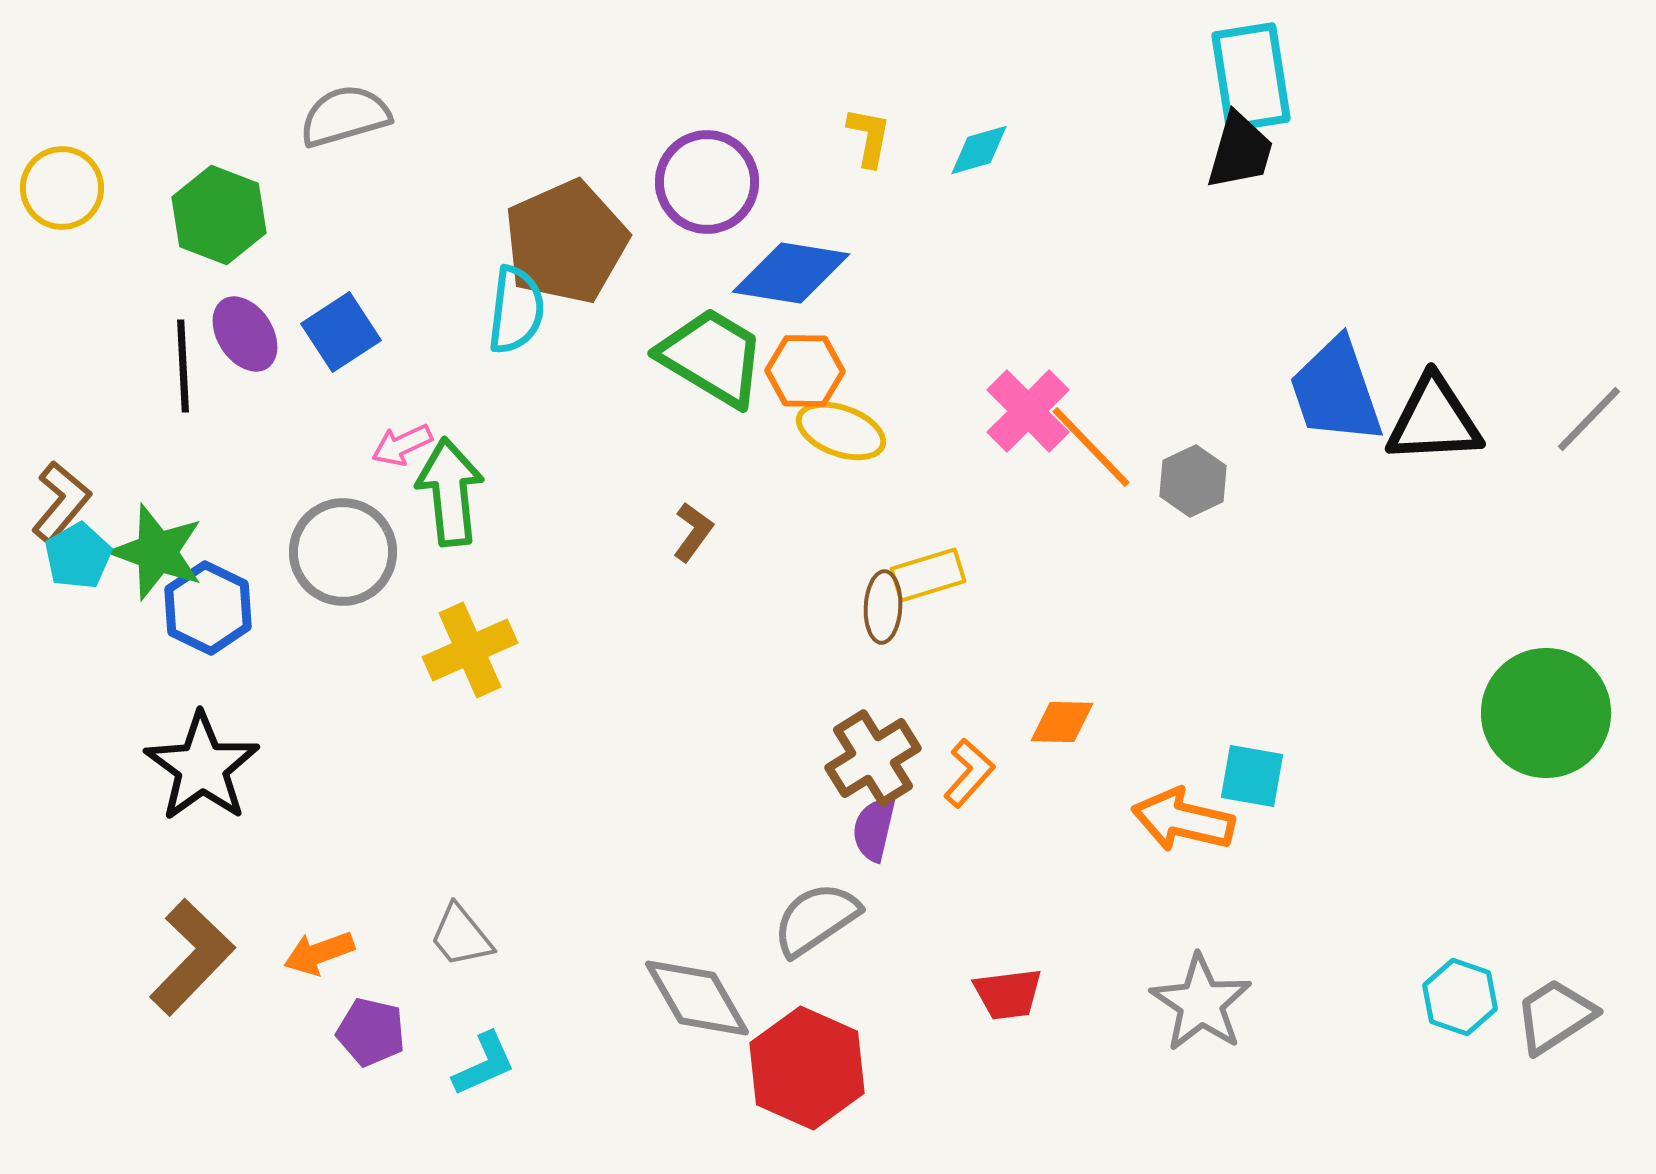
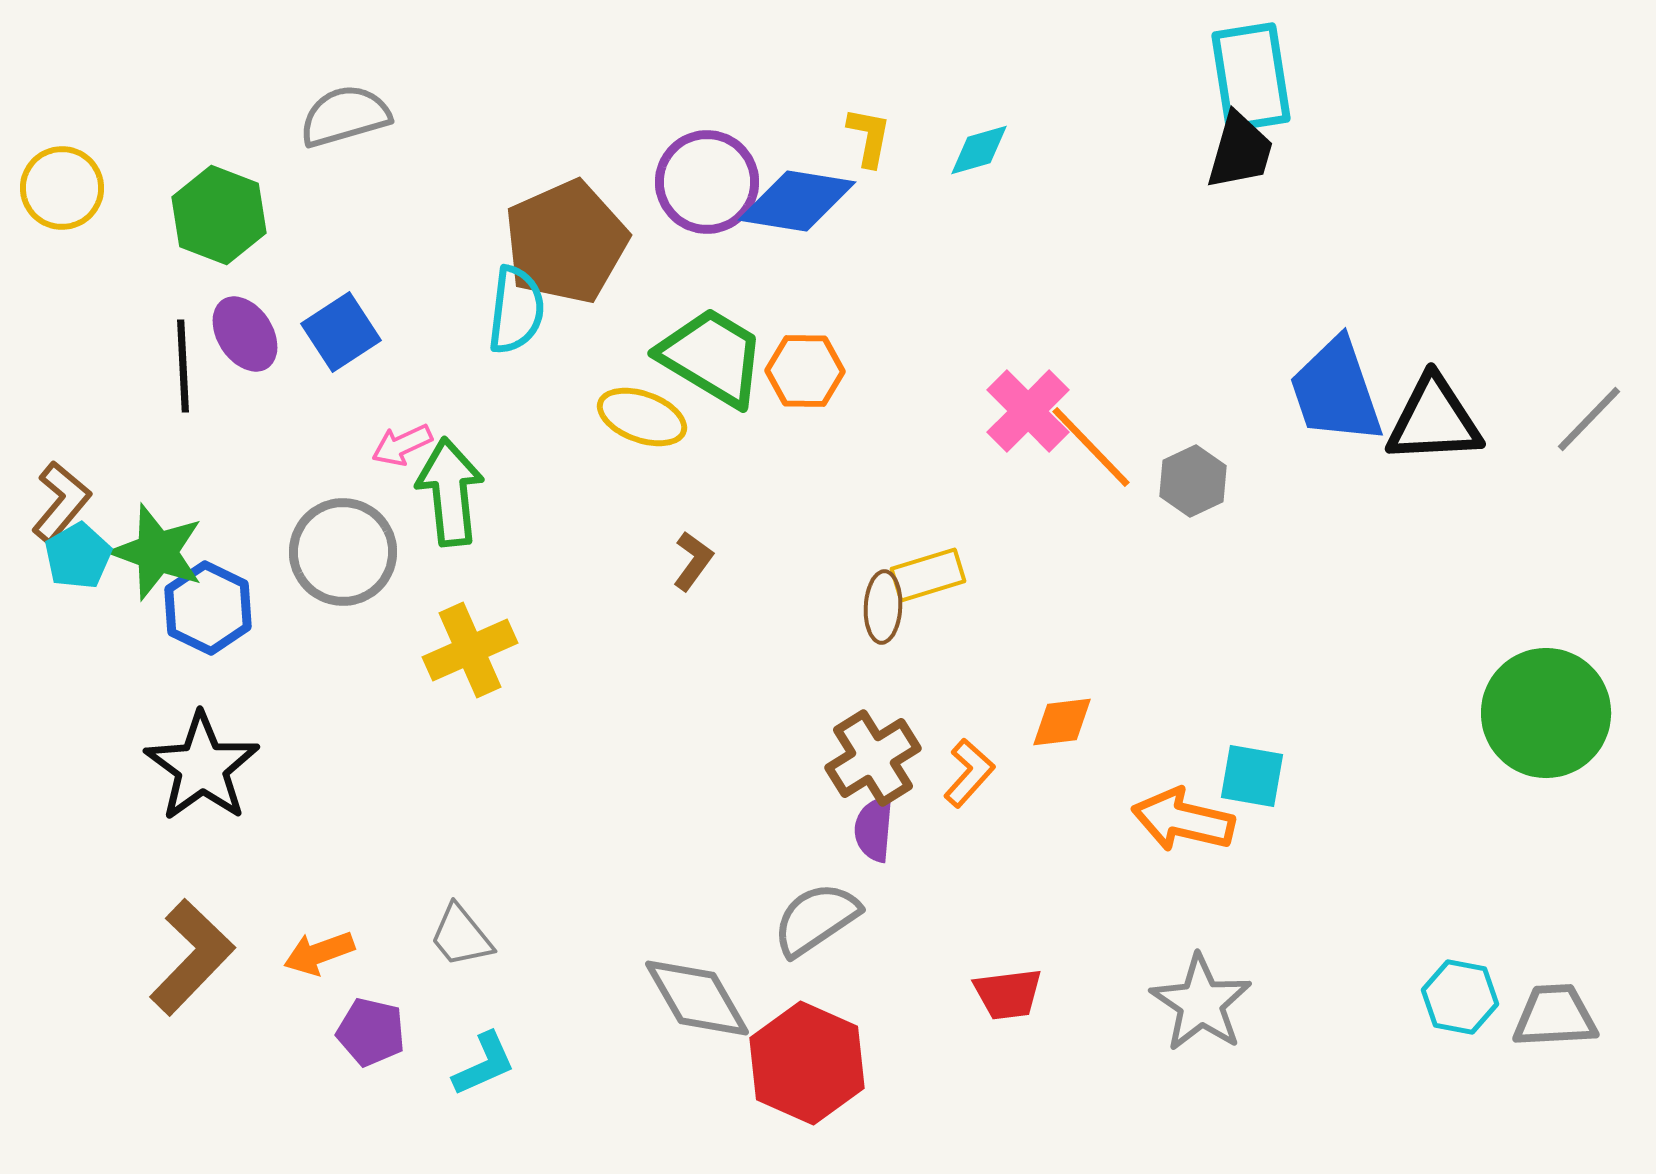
blue diamond at (791, 273): moved 6 px right, 72 px up
yellow ellipse at (841, 431): moved 199 px left, 14 px up
brown L-shape at (693, 532): moved 29 px down
orange diamond at (1062, 722): rotated 8 degrees counterclockwise
purple semicircle at (874, 829): rotated 8 degrees counterclockwise
cyan hexagon at (1460, 997): rotated 8 degrees counterclockwise
gray trapezoid at (1555, 1016): rotated 30 degrees clockwise
red hexagon at (807, 1068): moved 5 px up
